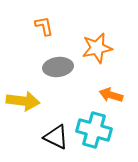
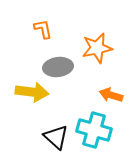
orange L-shape: moved 1 px left, 3 px down
yellow arrow: moved 9 px right, 9 px up
black triangle: rotated 16 degrees clockwise
